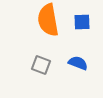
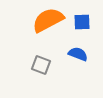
orange semicircle: rotated 72 degrees clockwise
blue semicircle: moved 9 px up
